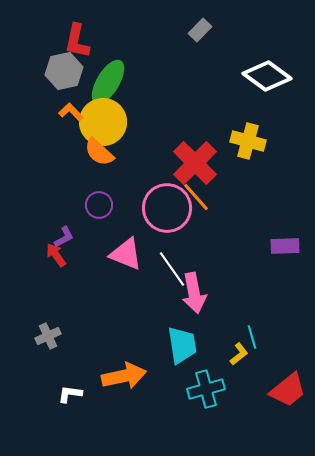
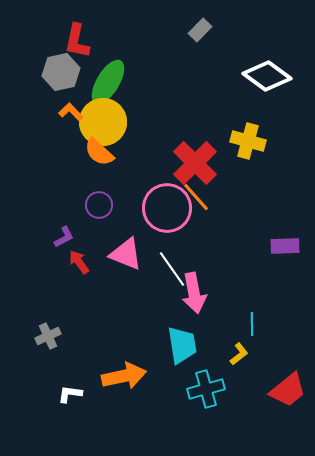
gray hexagon: moved 3 px left, 1 px down
red arrow: moved 23 px right, 7 px down
cyan line: moved 13 px up; rotated 15 degrees clockwise
